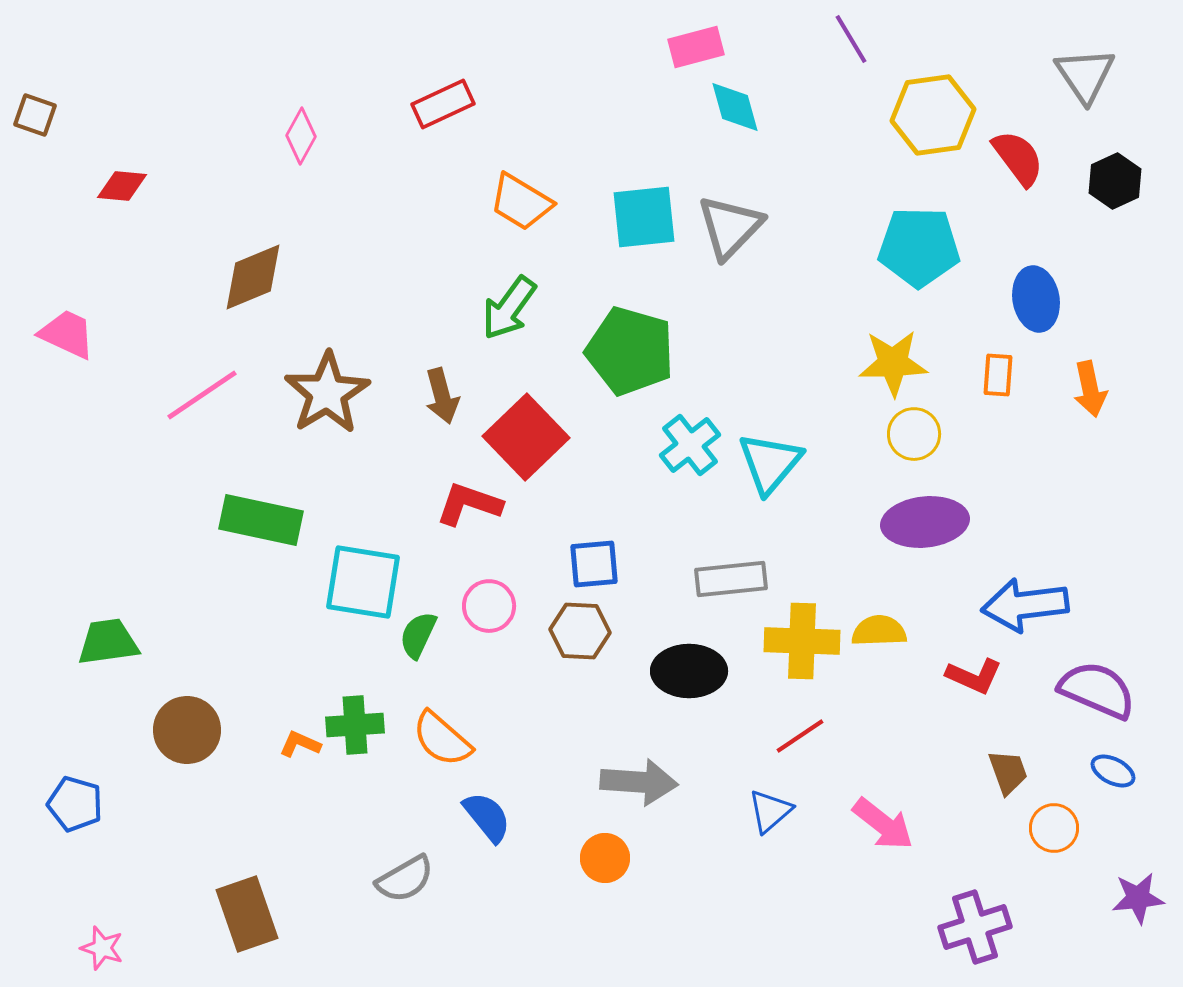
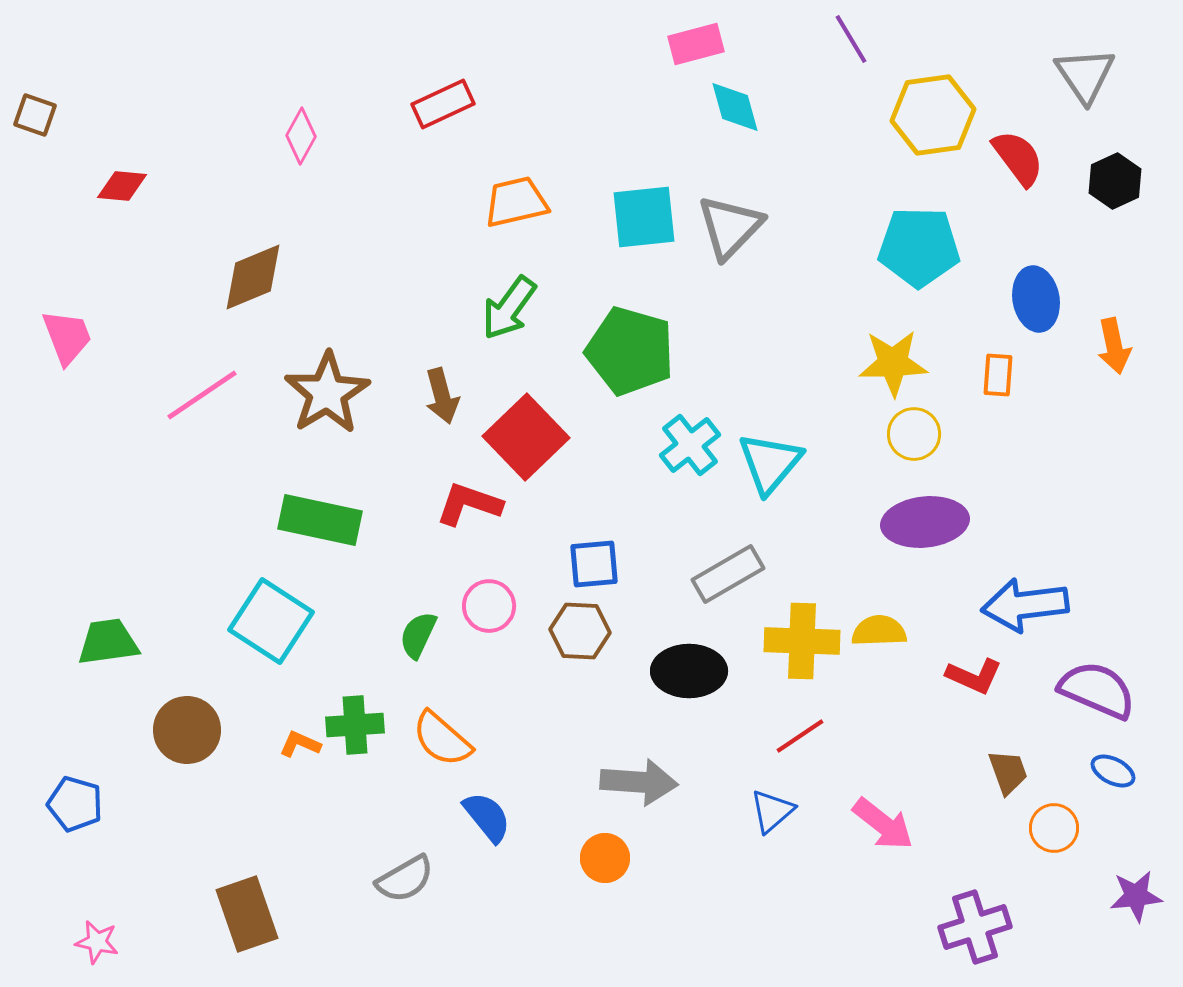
pink rectangle at (696, 47): moved 3 px up
orange trapezoid at (521, 202): moved 5 px left; rotated 136 degrees clockwise
pink trapezoid at (67, 334): moved 3 px down; rotated 44 degrees clockwise
orange arrow at (1090, 389): moved 24 px right, 43 px up
green rectangle at (261, 520): moved 59 px right
gray rectangle at (731, 579): moved 3 px left, 5 px up; rotated 24 degrees counterclockwise
cyan square at (363, 582): moved 92 px left, 39 px down; rotated 24 degrees clockwise
blue triangle at (770, 811): moved 2 px right
purple star at (1138, 898): moved 2 px left, 2 px up
pink star at (102, 948): moved 5 px left, 6 px up; rotated 6 degrees counterclockwise
